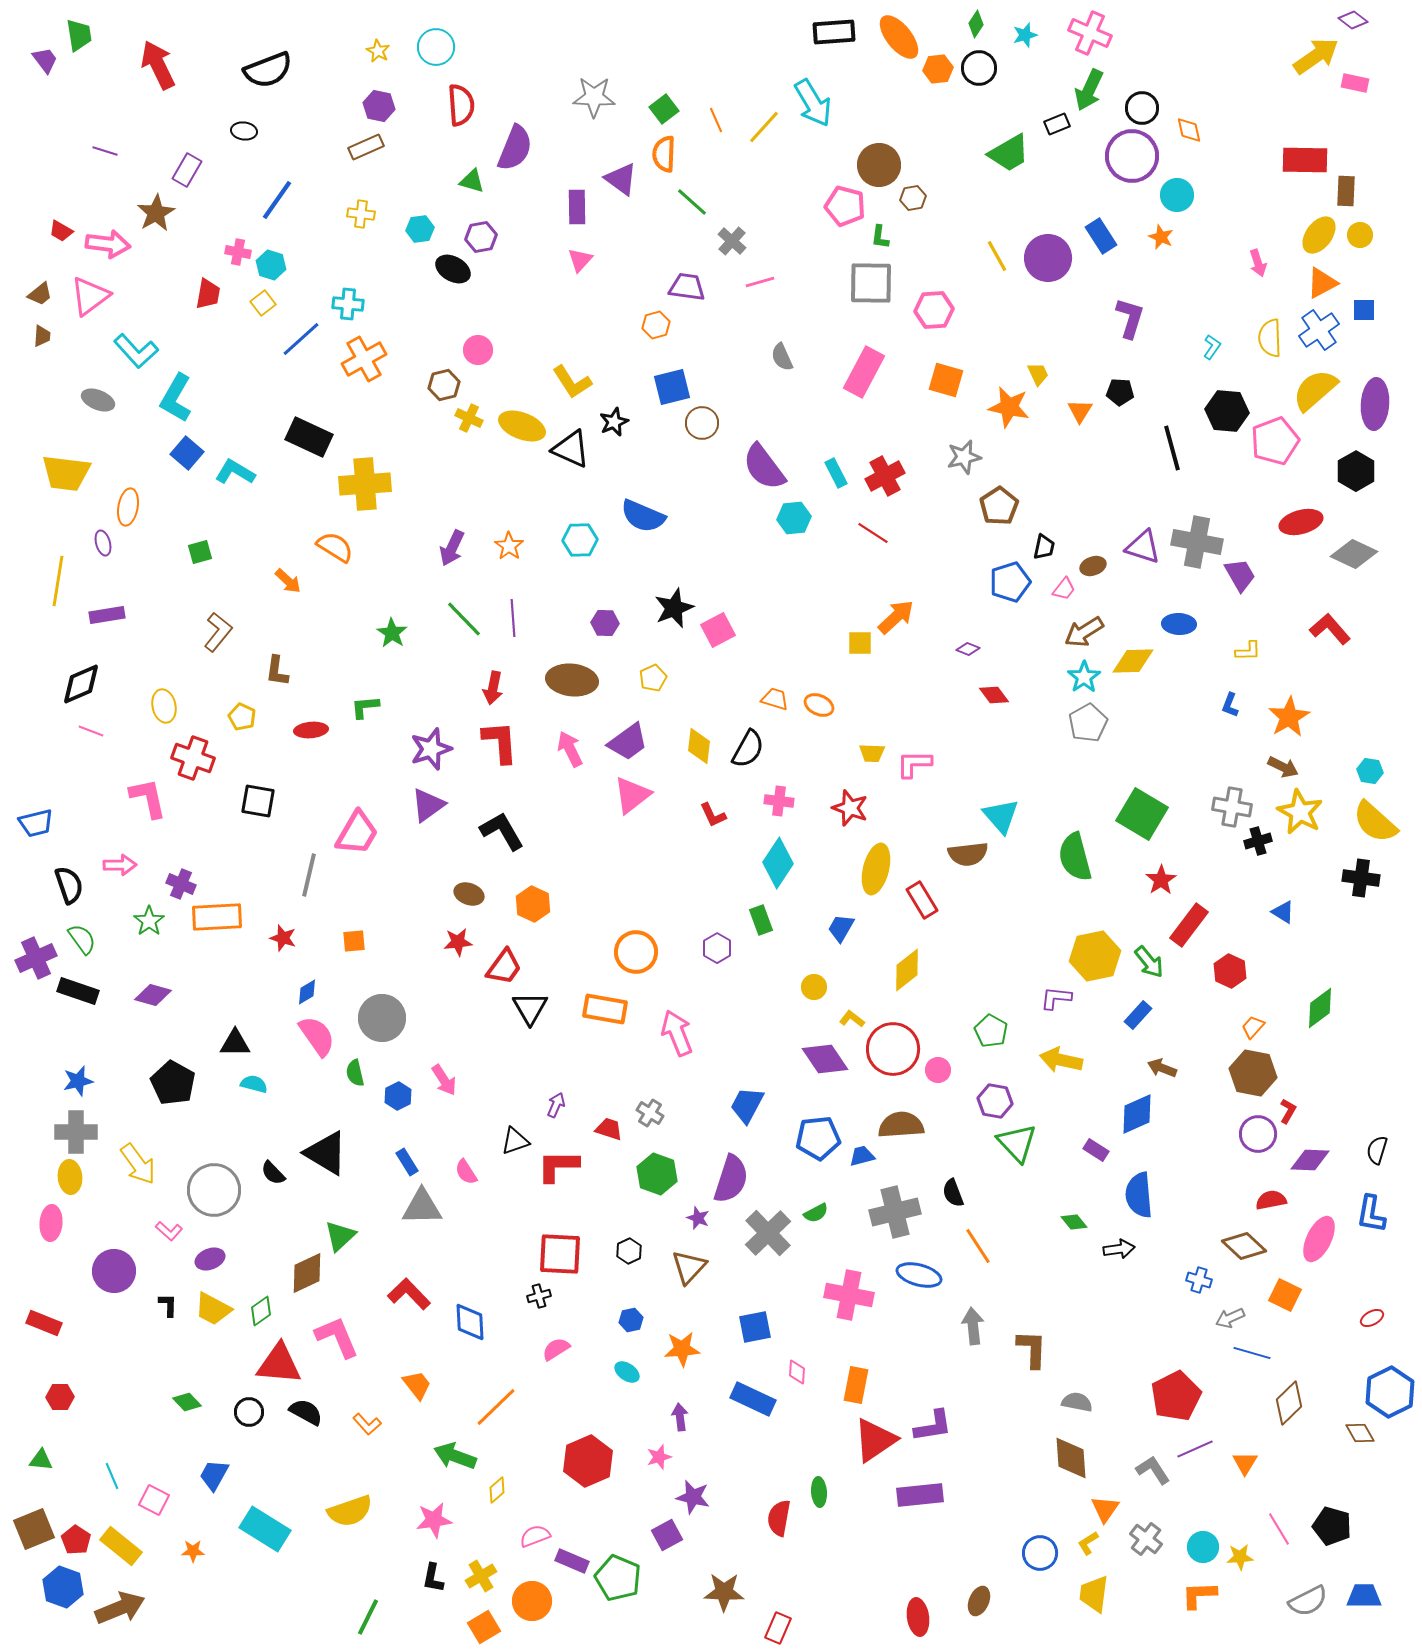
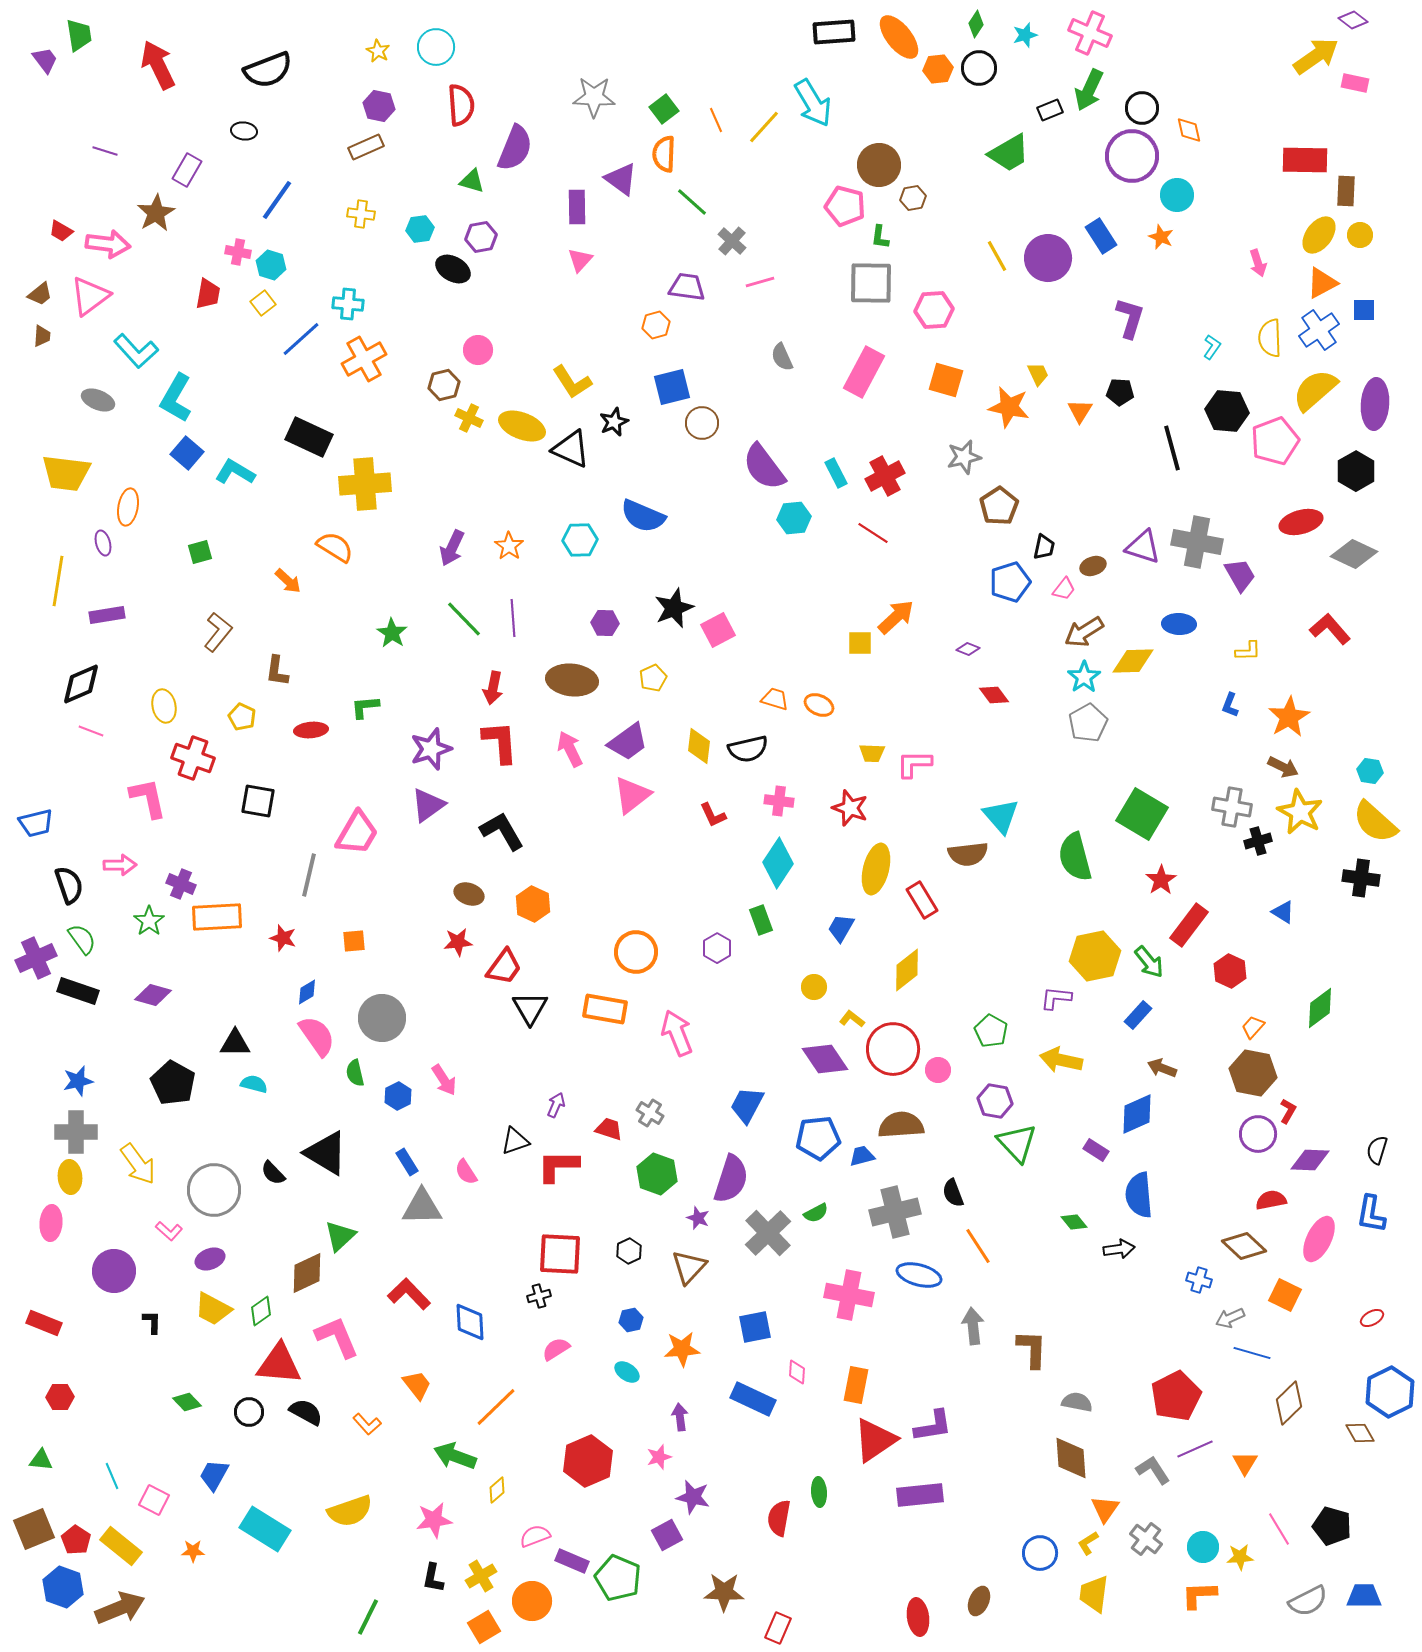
black rectangle at (1057, 124): moved 7 px left, 14 px up
black semicircle at (748, 749): rotated 48 degrees clockwise
black L-shape at (168, 1305): moved 16 px left, 17 px down
